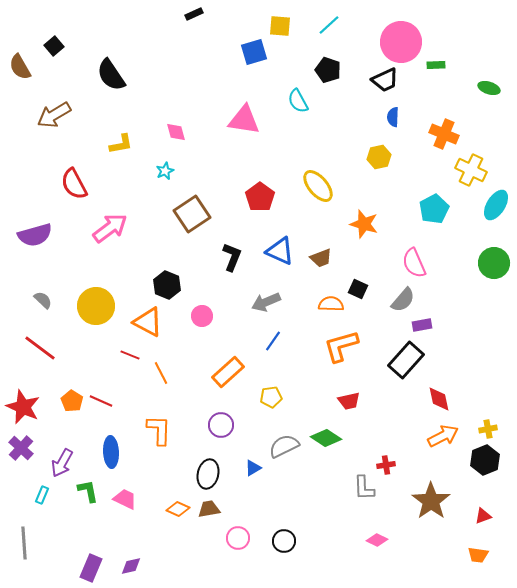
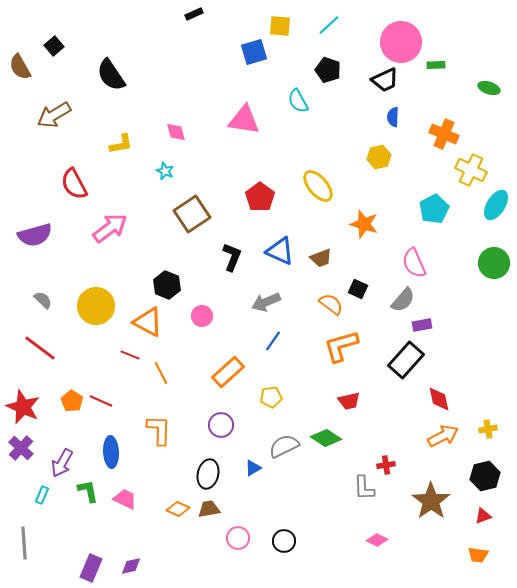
cyan star at (165, 171): rotated 24 degrees counterclockwise
orange semicircle at (331, 304): rotated 35 degrees clockwise
black hexagon at (485, 460): moved 16 px down; rotated 8 degrees clockwise
